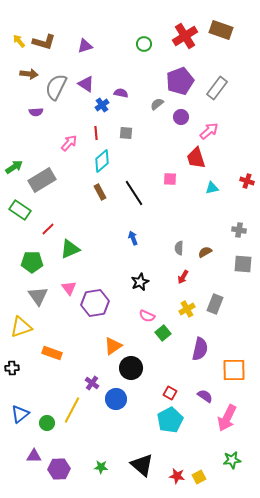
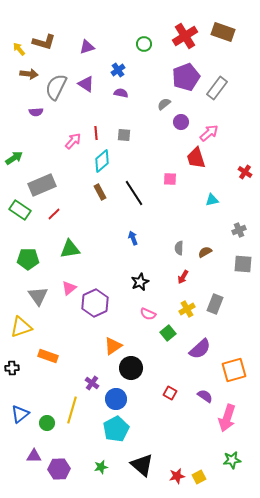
brown rectangle at (221, 30): moved 2 px right, 2 px down
yellow arrow at (19, 41): moved 8 px down
purple triangle at (85, 46): moved 2 px right, 1 px down
purple pentagon at (180, 81): moved 6 px right, 4 px up
gray semicircle at (157, 104): moved 7 px right
blue cross at (102, 105): moved 16 px right, 35 px up
purple circle at (181, 117): moved 5 px down
pink arrow at (209, 131): moved 2 px down
gray square at (126, 133): moved 2 px left, 2 px down
pink arrow at (69, 143): moved 4 px right, 2 px up
green arrow at (14, 167): moved 9 px up
gray rectangle at (42, 180): moved 5 px down; rotated 8 degrees clockwise
red cross at (247, 181): moved 2 px left, 9 px up; rotated 16 degrees clockwise
cyan triangle at (212, 188): moved 12 px down
red line at (48, 229): moved 6 px right, 15 px up
gray cross at (239, 230): rotated 32 degrees counterclockwise
green triangle at (70, 249): rotated 15 degrees clockwise
green pentagon at (32, 262): moved 4 px left, 3 px up
pink triangle at (69, 288): rotated 28 degrees clockwise
purple hexagon at (95, 303): rotated 16 degrees counterclockwise
pink semicircle at (147, 316): moved 1 px right, 2 px up
green square at (163, 333): moved 5 px right
purple semicircle at (200, 349): rotated 35 degrees clockwise
orange rectangle at (52, 353): moved 4 px left, 3 px down
orange square at (234, 370): rotated 15 degrees counterclockwise
yellow line at (72, 410): rotated 12 degrees counterclockwise
pink arrow at (227, 418): rotated 8 degrees counterclockwise
cyan pentagon at (170, 420): moved 54 px left, 9 px down
green star at (101, 467): rotated 16 degrees counterclockwise
red star at (177, 476): rotated 21 degrees counterclockwise
